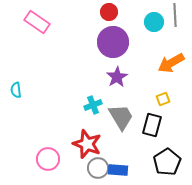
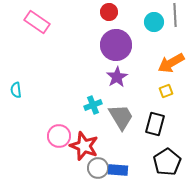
purple circle: moved 3 px right, 3 px down
yellow square: moved 3 px right, 8 px up
black rectangle: moved 3 px right, 1 px up
red star: moved 3 px left, 2 px down
pink circle: moved 11 px right, 23 px up
